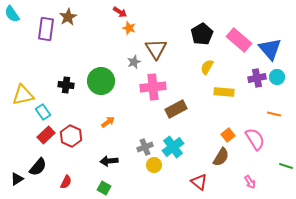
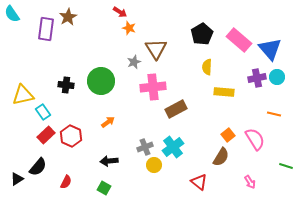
yellow semicircle: rotated 28 degrees counterclockwise
